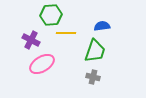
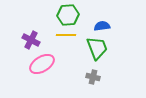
green hexagon: moved 17 px right
yellow line: moved 2 px down
green trapezoid: moved 2 px right, 3 px up; rotated 40 degrees counterclockwise
